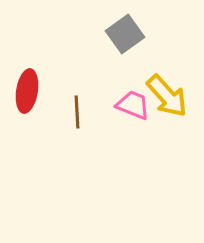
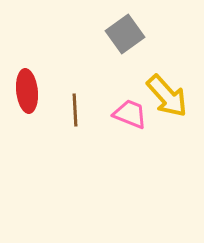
red ellipse: rotated 15 degrees counterclockwise
pink trapezoid: moved 3 px left, 9 px down
brown line: moved 2 px left, 2 px up
